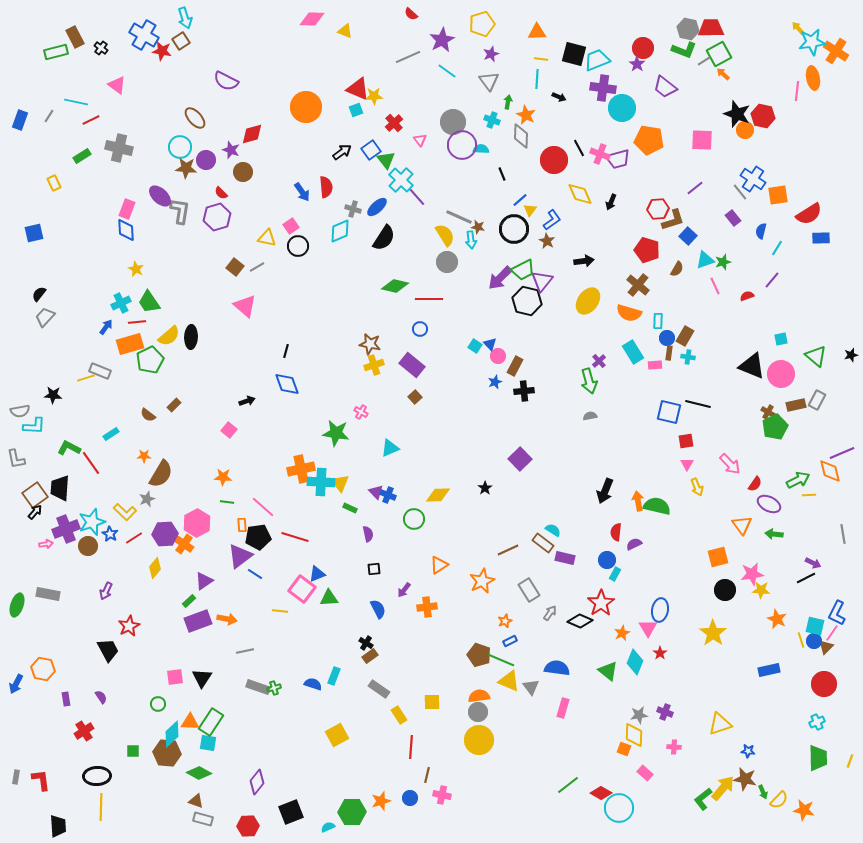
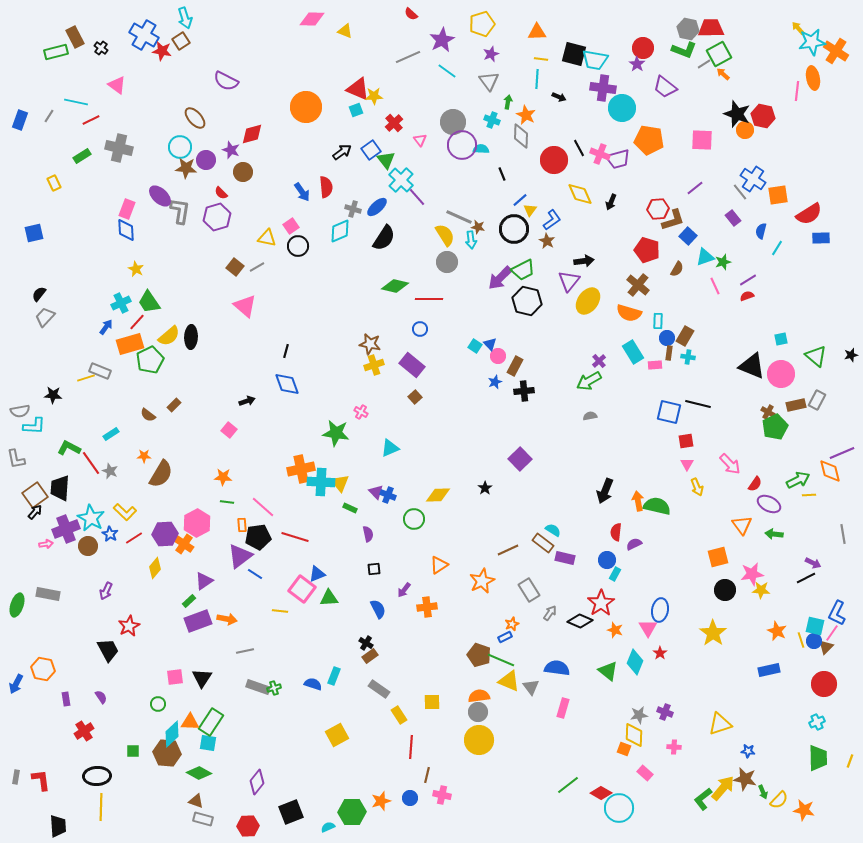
cyan trapezoid at (597, 60): moved 2 px left; rotated 148 degrees counterclockwise
gray line at (704, 61): moved 3 px down
cyan triangle at (705, 260): moved 3 px up
purple line at (772, 280): moved 24 px left; rotated 18 degrees clockwise
purple triangle at (542, 281): moved 27 px right
red line at (137, 322): rotated 42 degrees counterclockwise
green arrow at (589, 381): rotated 75 degrees clockwise
gray star at (147, 499): moved 37 px left, 28 px up; rotated 28 degrees counterclockwise
cyan star at (92, 522): moved 1 px left, 4 px up; rotated 24 degrees counterclockwise
orange star at (777, 619): moved 12 px down
orange star at (505, 621): moved 7 px right, 3 px down
orange star at (622, 633): moved 7 px left, 3 px up; rotated 28 degrees counterclockwise
blue rectangle at (510, 641): moved 5 px left, 4 px up
